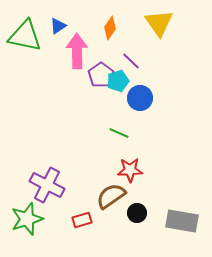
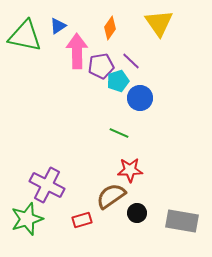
purple pentagon: moved 9 px up; rotated 25 degrees clockwise
